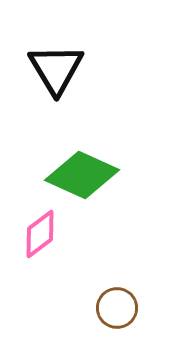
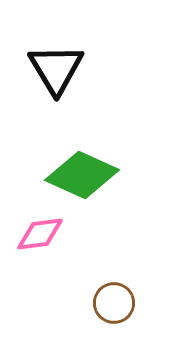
pink diamond: rotated 30 degrees clockwise
brown circle: moved 3 px left, 5 px up
